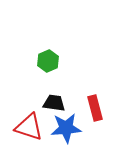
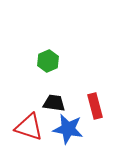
red rectangle: moved 2 px up
blue star: moved 2 px right, 1 px down; rotated 16 degrees clockwise
